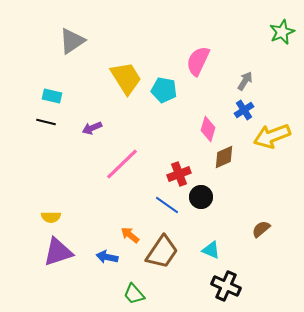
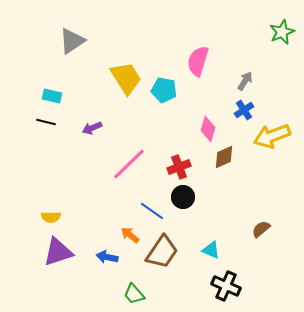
pink semicircle: rotated 8 degrees counterclockwise
pink line: moved 7 px right
red cross: moved 7 px up
black circle: moved 18 px left
blue line: moved 15 px left, 6 px down
